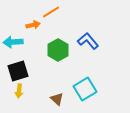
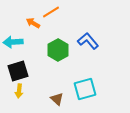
orange arrow: moved 2 px up; rotated 136 degrees counterclockwise
cyan square: rotated 15 degrees clockwise
